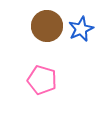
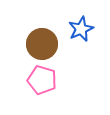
brown circle: moved 5 px left, 18 px down
